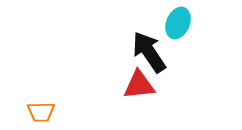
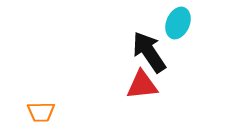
red triangle: moved 3 px right
